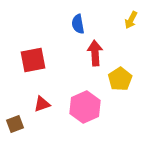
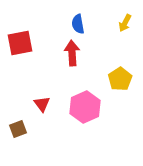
yellow arrow: moved 6 px left, 3 px down
red arrow: moved 23 px left
red square: moved 13 px left, 17 px up
red triangle: rotated 48 degrees counterclockwise
brown square: moved 3 px right, 5 px down
